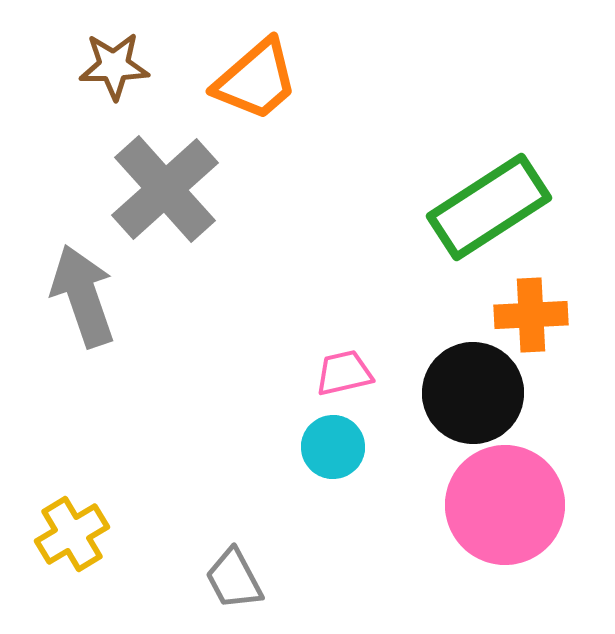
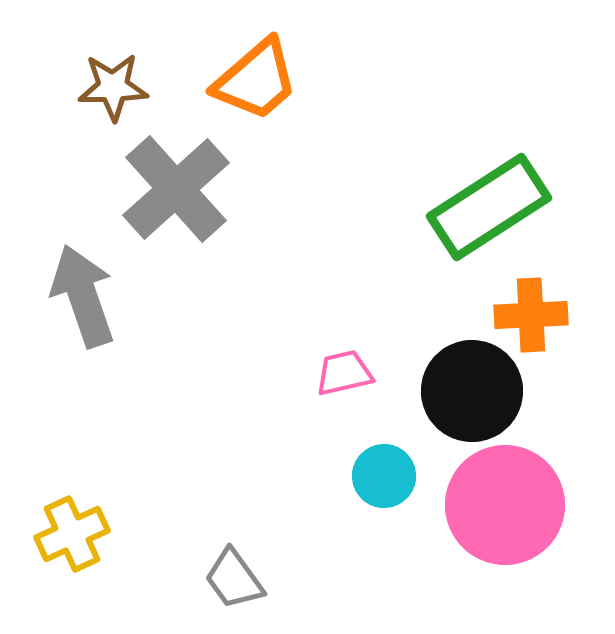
brown star: moved 1 px left, 21 px down
gray cross: moved 11 px right
black circle: moved 1 px left, 2 px up
cyan circle: moved 51 px right, 29 px down
yellow cross: rotated 6 degrees clockwise
gray trapezoid: rotated 8 degrees counterclockwise
